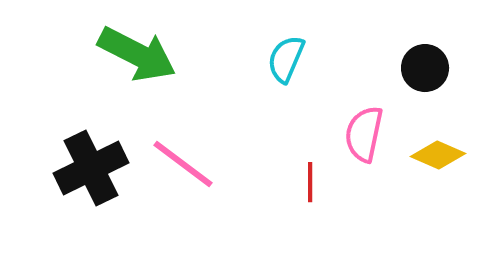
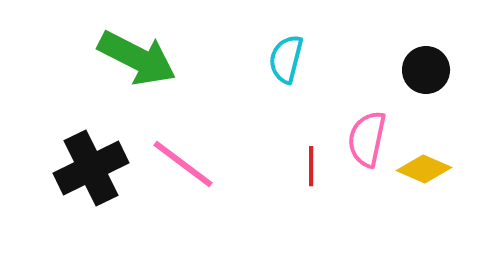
green arrow: moved 4 px down
cyan semicircle: rotated 9 degrees counterclockwise
black circle: moved 1 px right, 2 px down
pink semicircle: moved 3 px right, 5 px down
yellow diamond: moved 14 px left, 14 px down
red line: moved 1 px right, 16 px up
